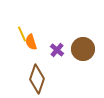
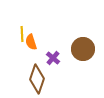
yellow line: rotated 21 degrees clockwise
purple cross: moved 4 px left, 8 px down
